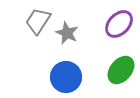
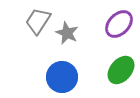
blue circle: moved 4 px left
